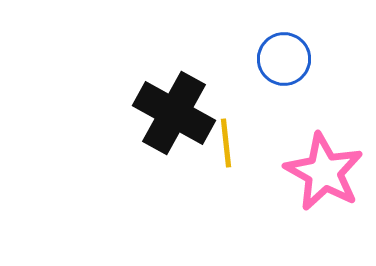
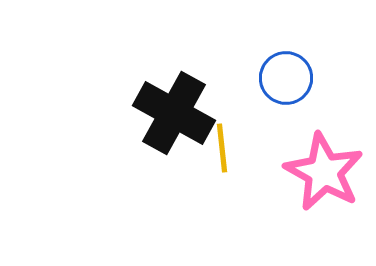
blue circle: moved 2 px right, 19 px down
yellow line: moved 4 px left, 5 px down
